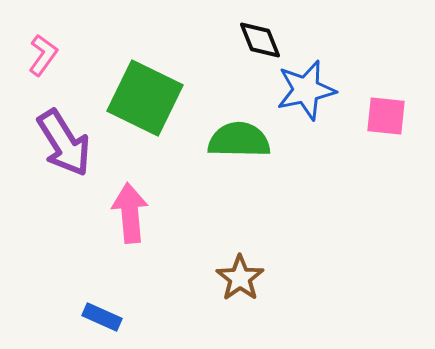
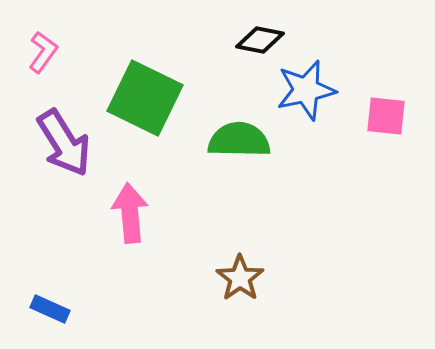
black diamond: rotated 57 degrees counterclockwise
pink L-shape: moved 3 px up
blue rectangle: moved 52 px left, 8 px up
